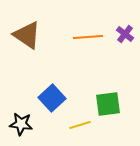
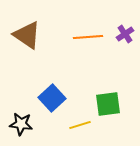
purple cross: rotated 18 degrees clockwise
